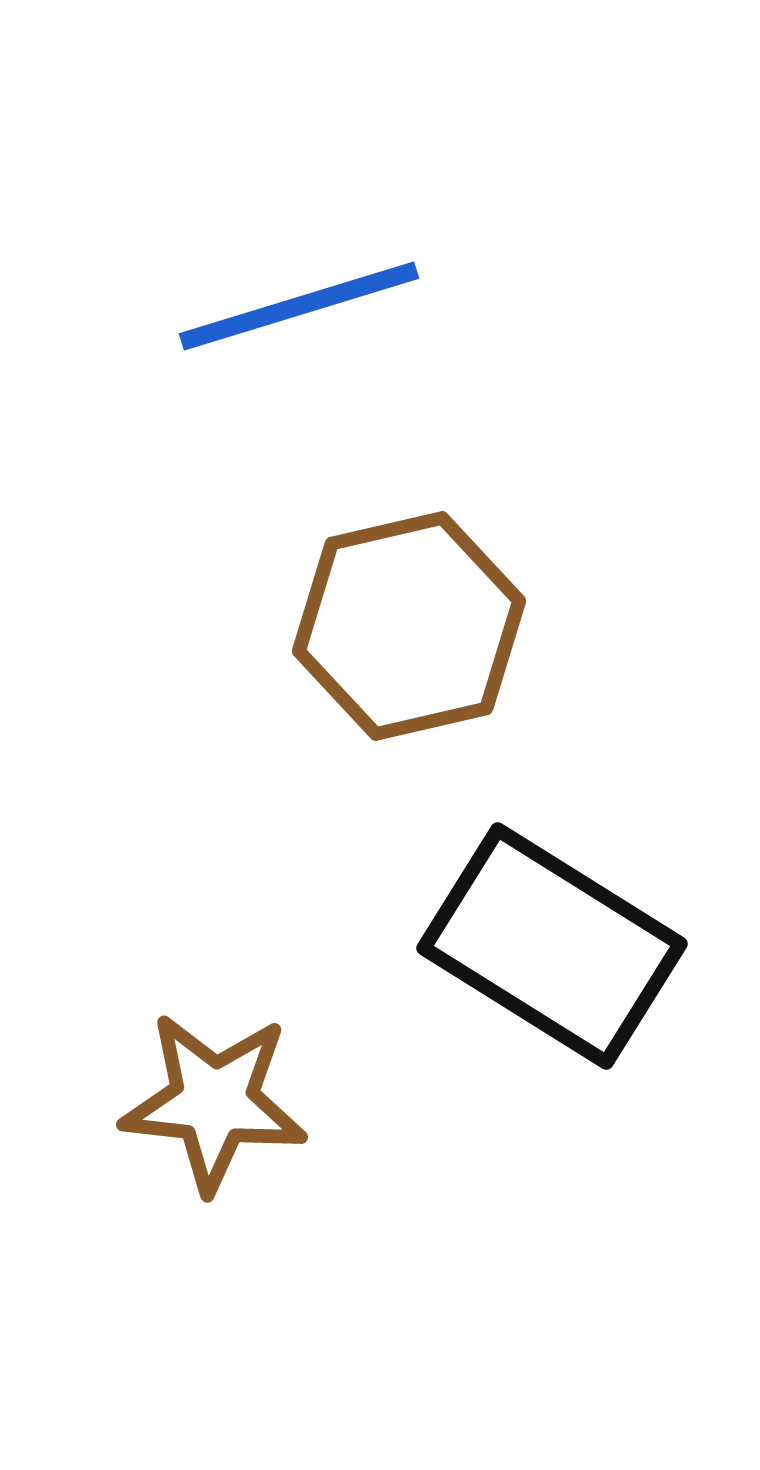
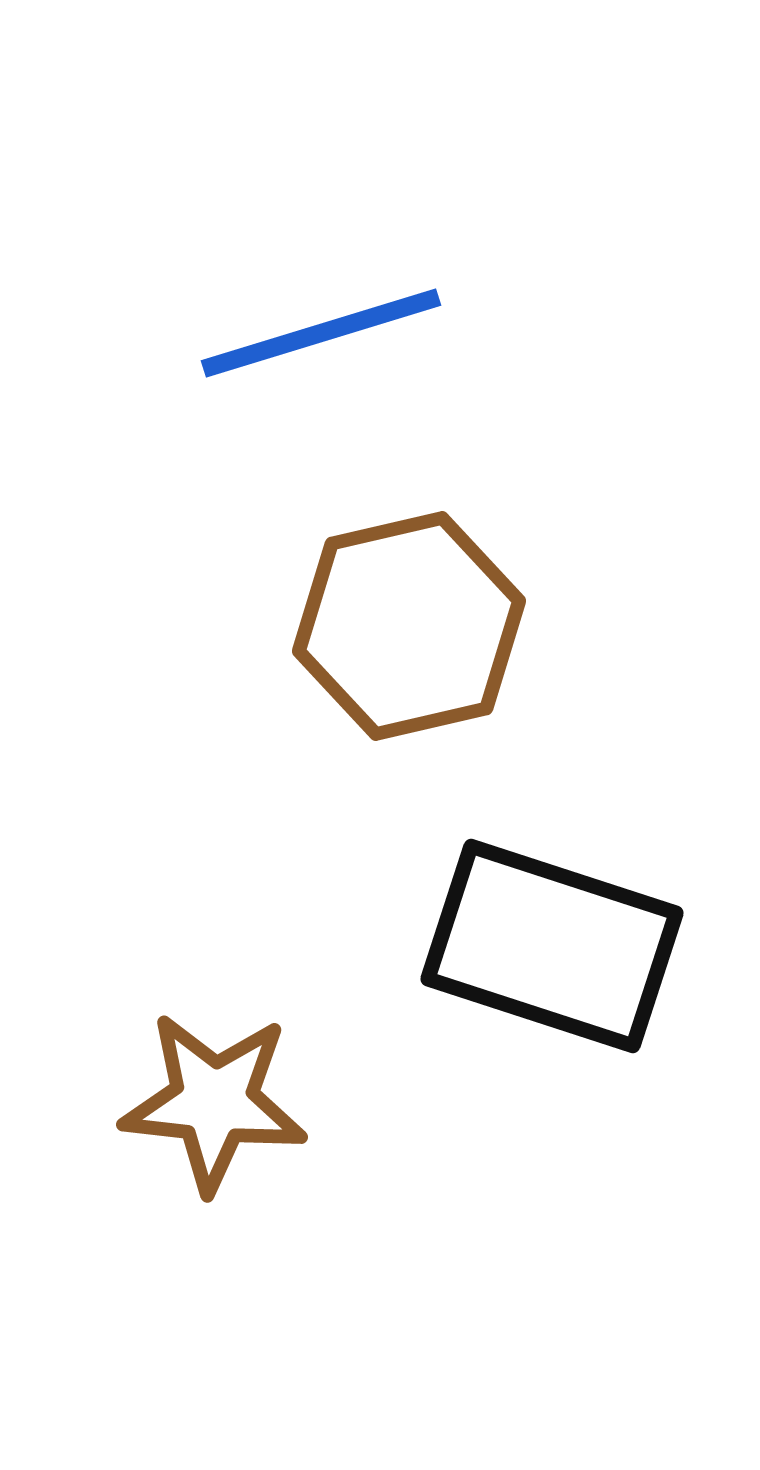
blue line: moved 22 px right, 27 px down
black rectangle: rotated 14 degrees counterclockwise
